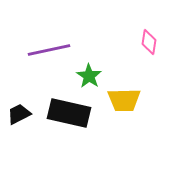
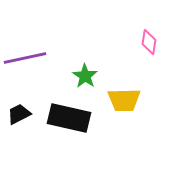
purple line: moved 24 px left, 8 px down
green star: moved 4 px left
black rectangle: moved 5 px down
